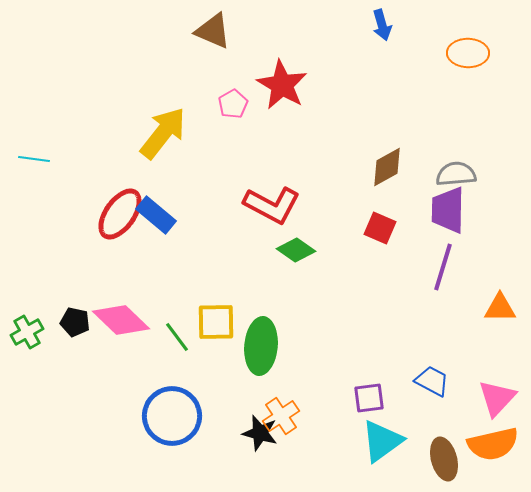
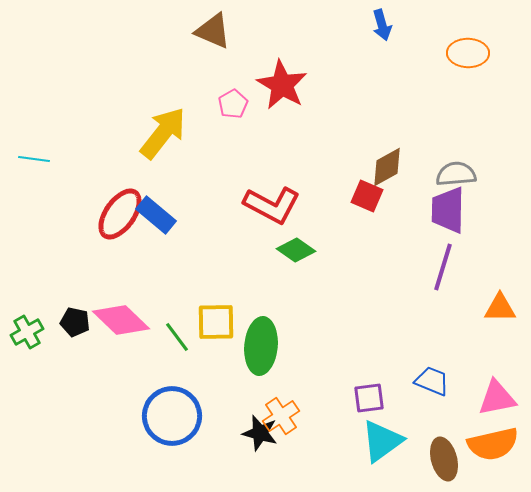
red square: moved 13 px left, 32 px up
blue trapezoid: rotated 6 degrees counterclockwise
pink triangle: rotated 36 degrees clockwise
